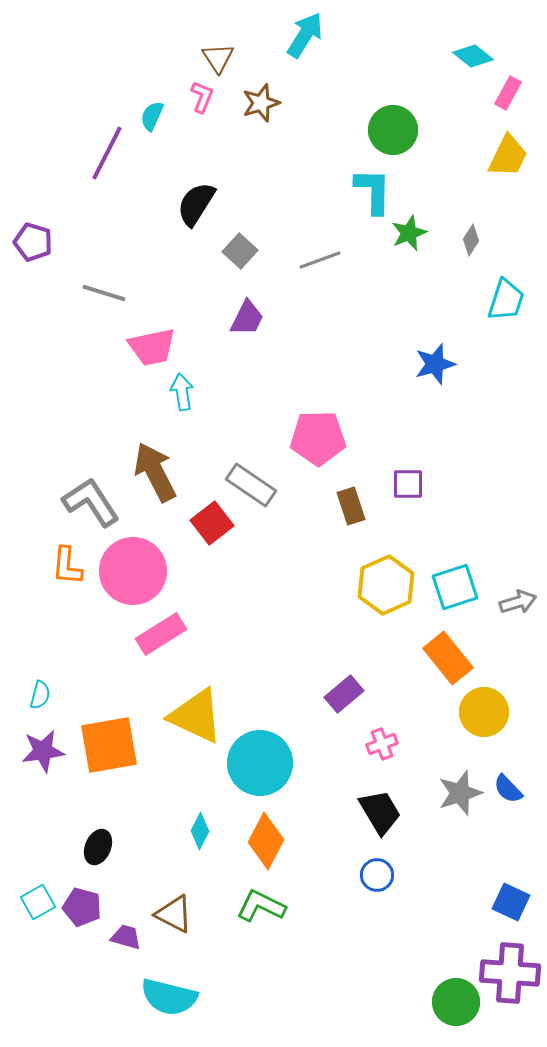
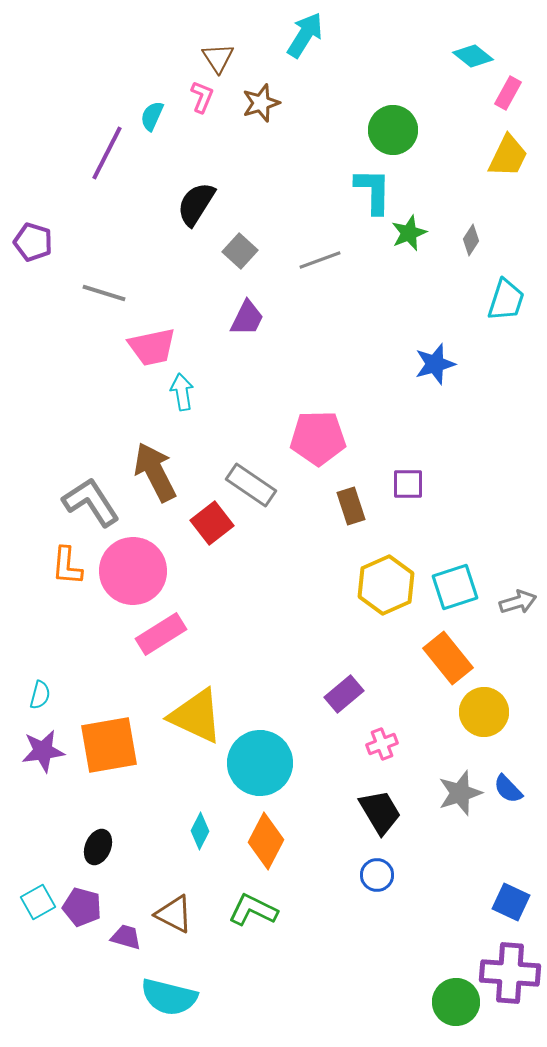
green L-shape at (261, 906): moved 8 px left, 4 px down
